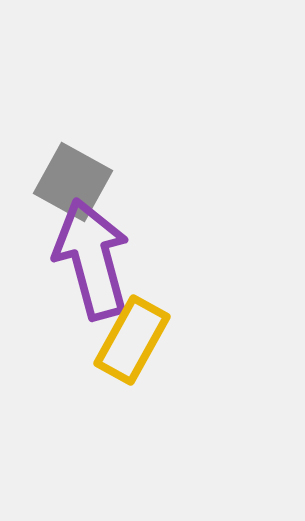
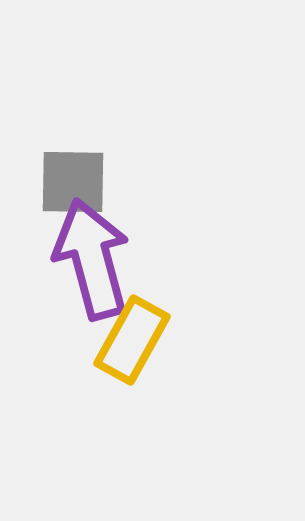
gray square: rotated 28 degrees counterclockwise
